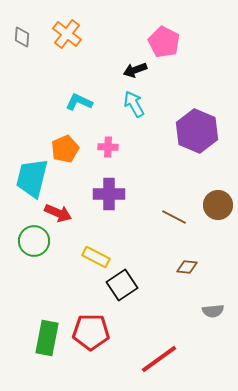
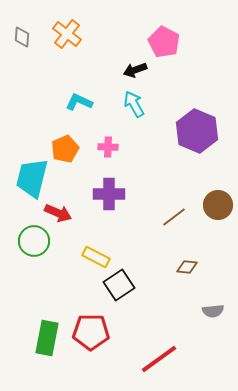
brown line: rotated 65 degrees counterclockwise
black square: moved 3 px left
